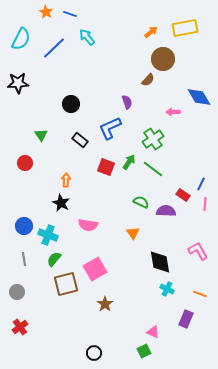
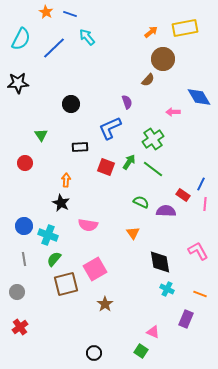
black rectangle at (80, 140): moved 7 px down; rotated 42 degrees counterclockwise
green square at (144, 351): moved 3 px left; rotated 32 degrees counterclockwise
